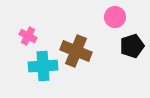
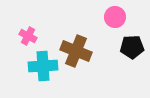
black pentagon: moved 1 px down; rotated 15 degrees clockwise
